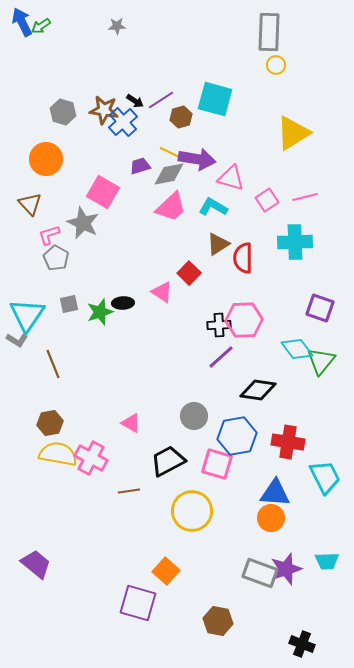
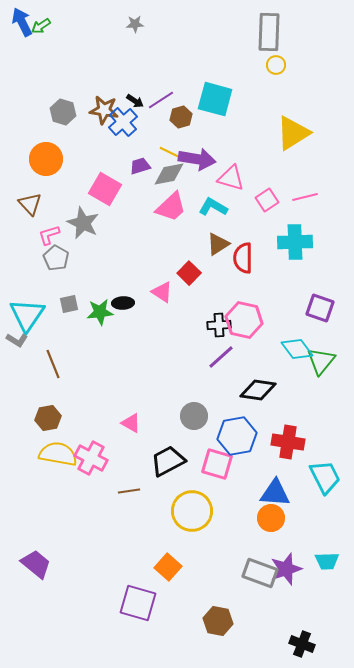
gray star at (117, 26): moved 18 px right, 2 px up
pink square at (103, 192): moved 2 px right, 3 px up
green star at (100, 312): rotated 12 degrees clockwise
pink hexagon at (244, 320): rotated 15 degrees clockwise
brown hexagon at (50, 423): moved 2 px left, 5 px up
orange square at (166, 571): moved 2 px right, 4 px up
